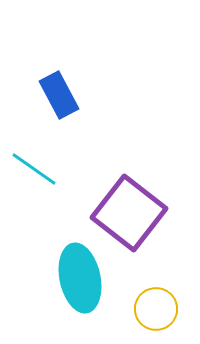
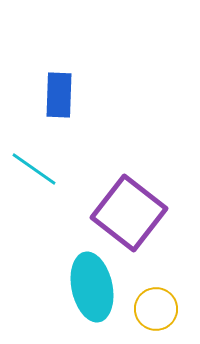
blue rectangle: rotated 30 degrees clockwise
cyan ellipse: moved 12 px right, 9 px down
